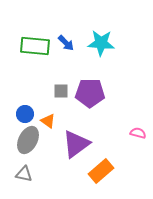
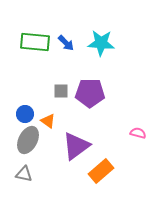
green rectangle: moved 4 px up
purple triangle: moved 2 px down
